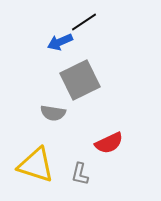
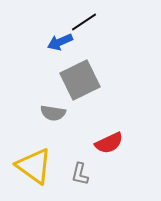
yellow triangle: moved 2 px left, 1 px down; rotated 18 degrees clockwise
